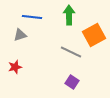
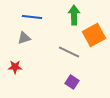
green arrow: moved 5 px right
gray triangle: moved 4 px right, 3 px down
gray line: moved 2 px left
red star: rotated 16 degrees clockwise
